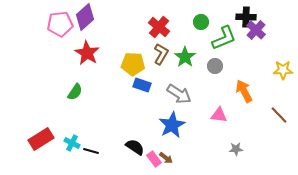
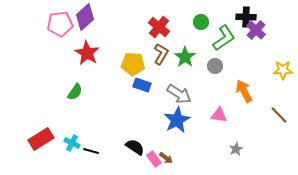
green L-shape: rotated 12 degrees counterclockwise
blue star: moved 5 px right, 5 px up
gray star: rotated 24 degrees counterclockwise
